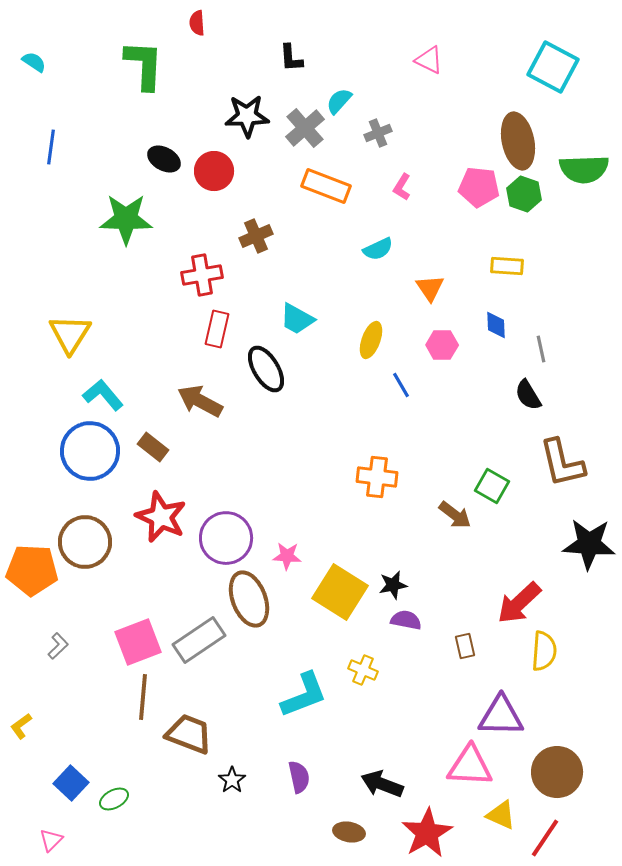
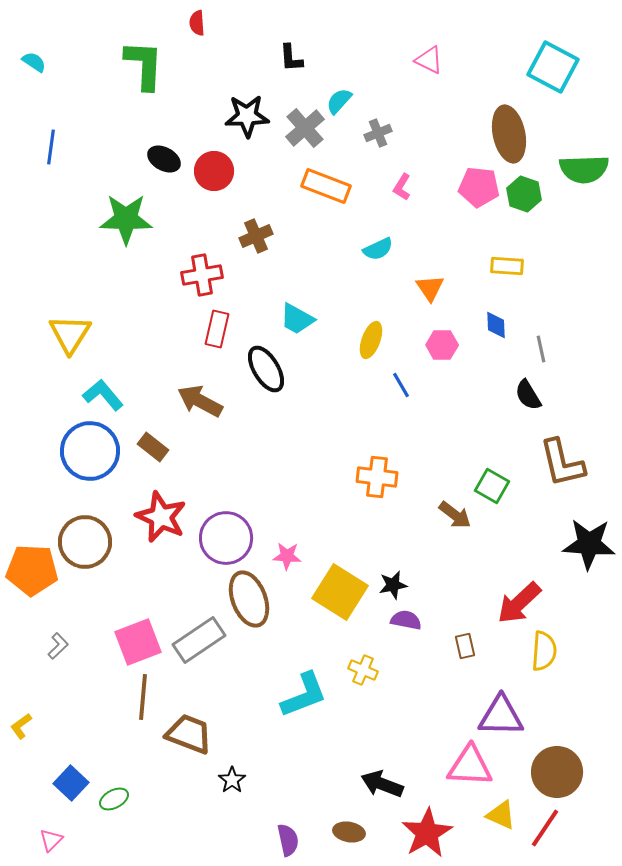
brown ellipse at (518, 141): moved 9 px left, 7 px up
purple semicircle at (299, 777): moved 11 px left, 63 px down
red line at (545, 838): moved 10 px up
